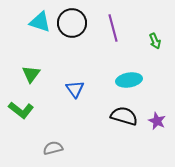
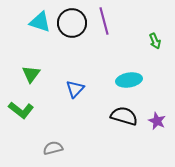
purple line: moved 9 px left, 7 px up
blue triangle: rotated 18 degrees clockwise
